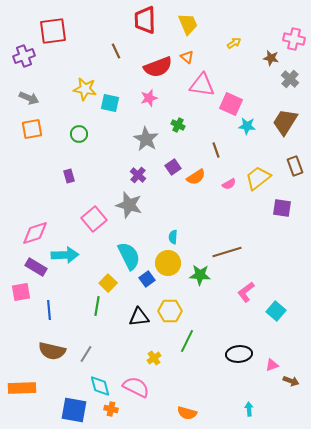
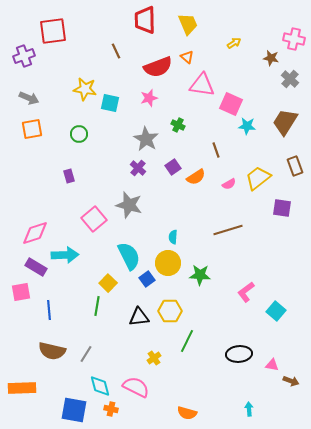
purple cross at (138, 175): moved 7 px up
brown line at (227, 252): moved 1 px right, 22 px up
pink triangle at (272, 365): rotated 32 degrees clockwise
